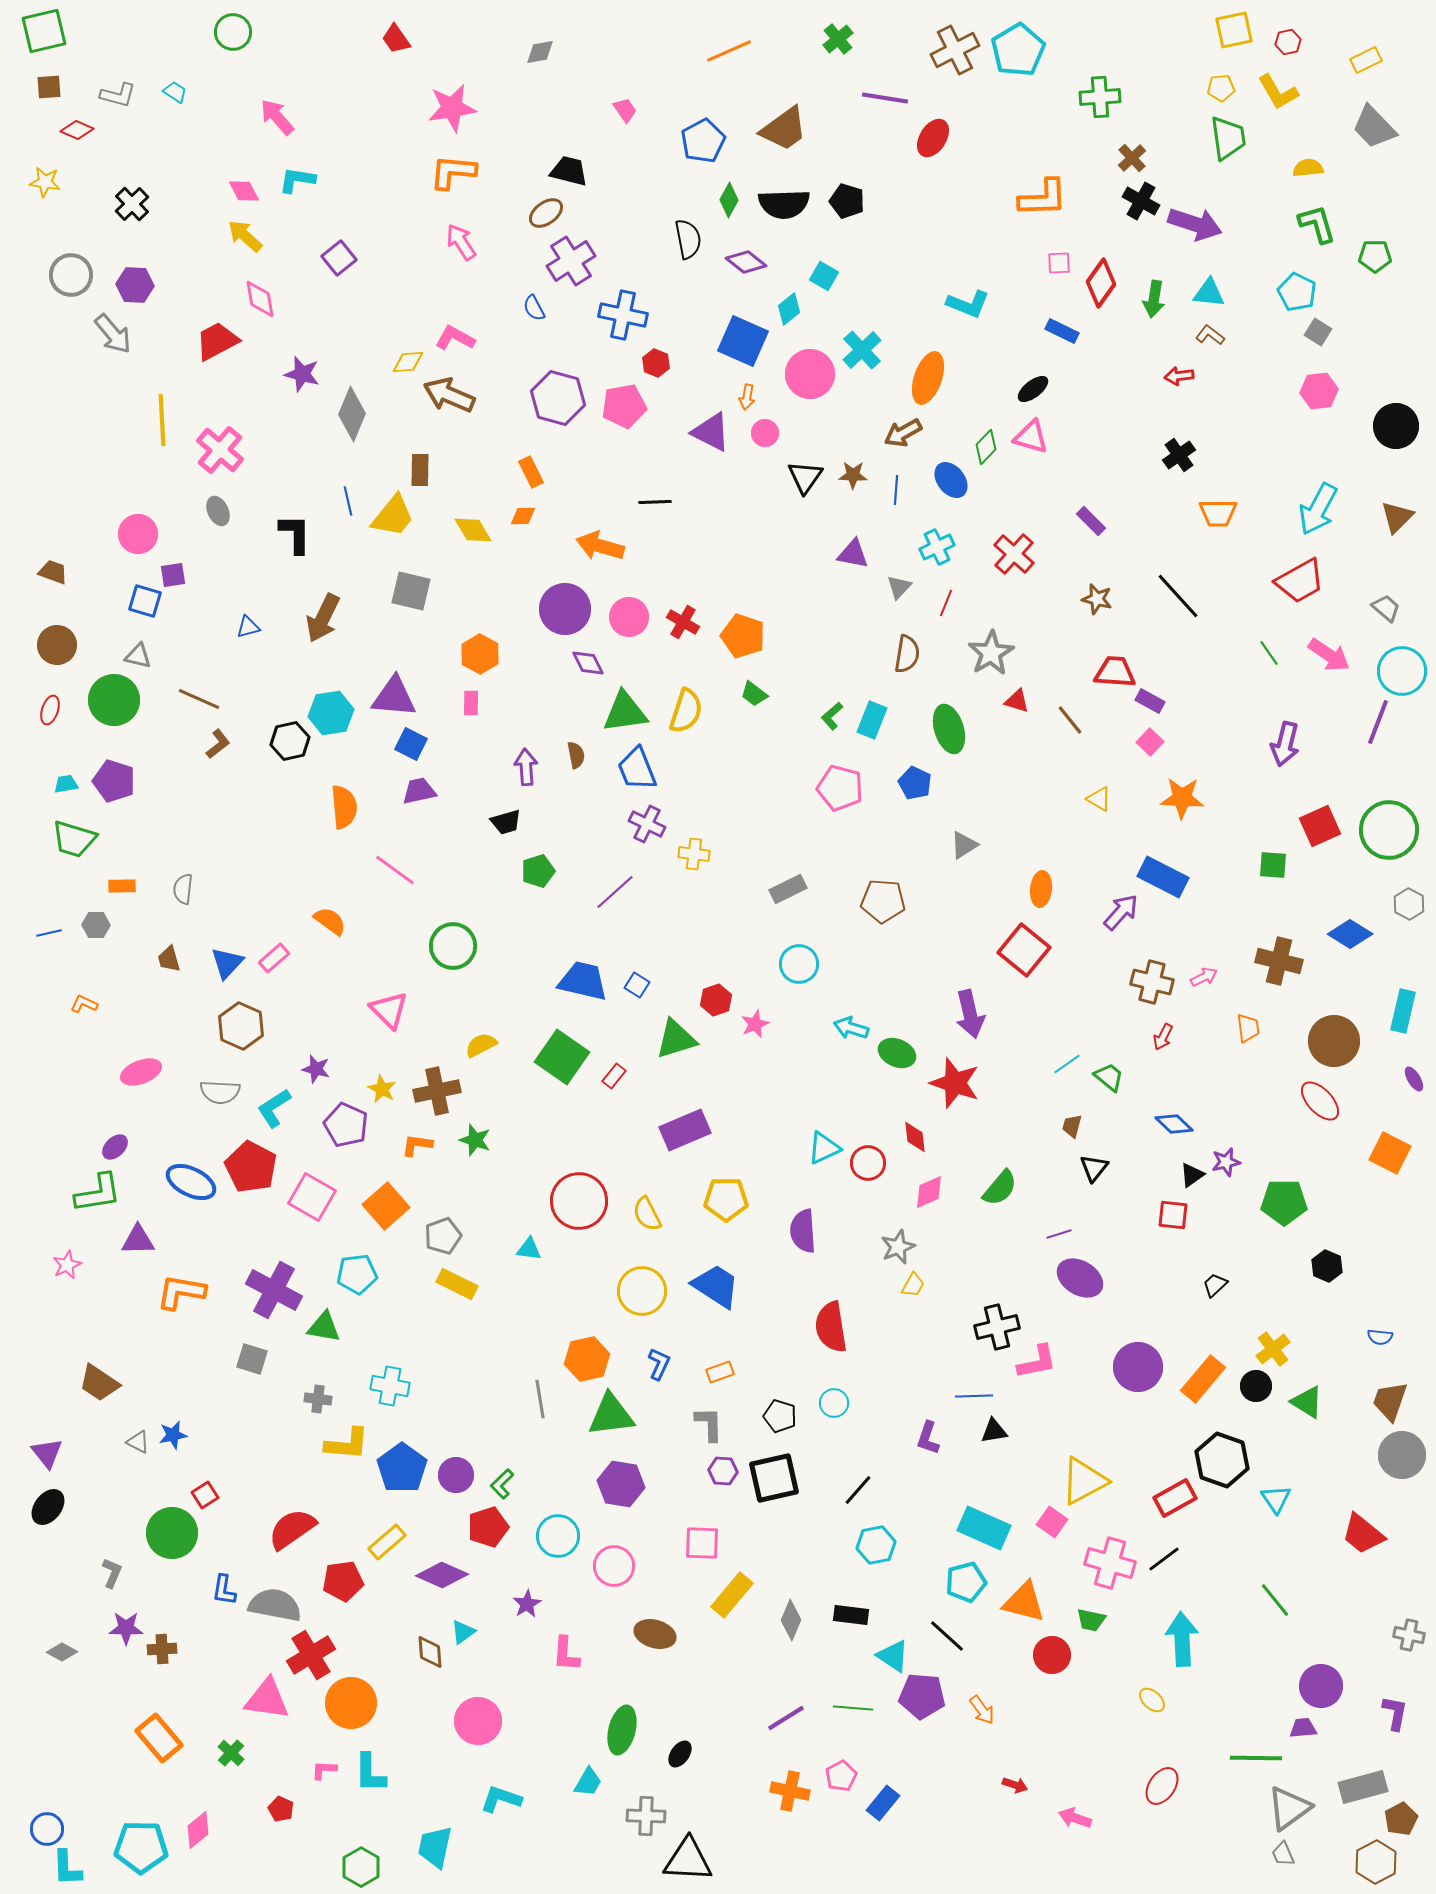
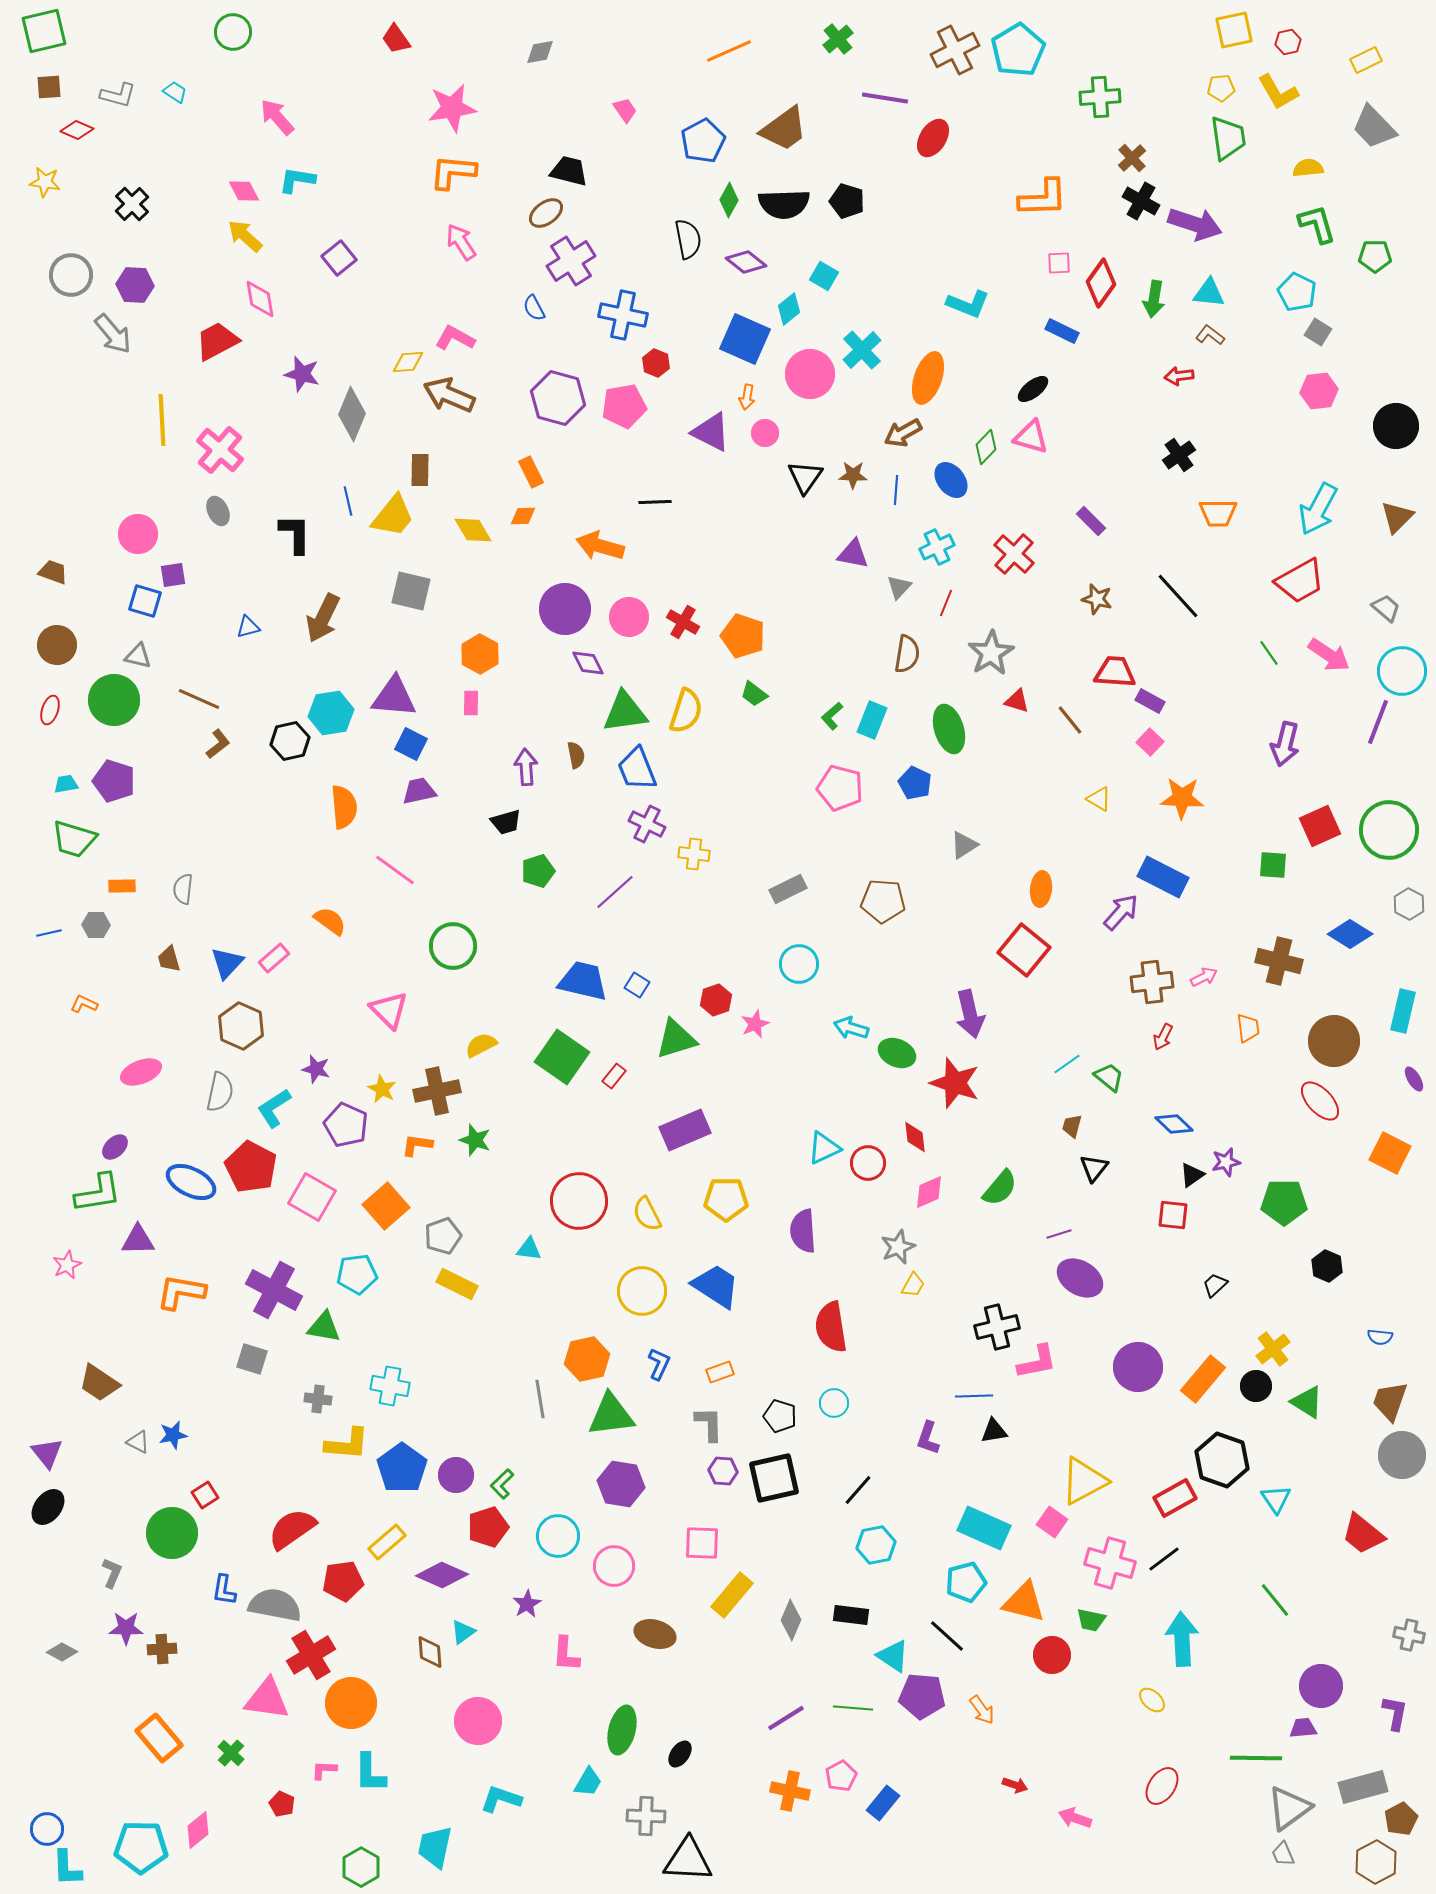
blue square at (743, 341): moved 2 px right, 2 px up
brown cross at (1152, 982): rotated 21 degrees counterclockwise
gray semicircle at (220, 1092): rotated 81 degrees counterclockwise
red pentagon at (281, 1809): moved 1 px right, 5 px up
